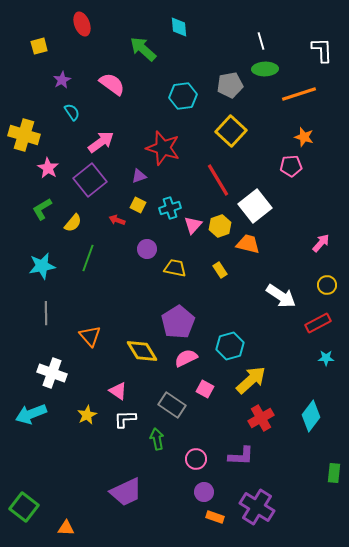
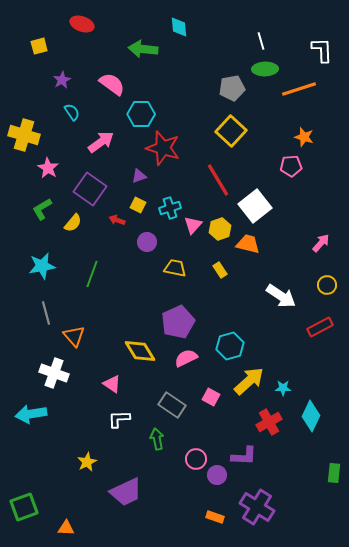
red ellipse at (82, 24): rotated 50 degrees counterclockwise
green arrow at (143, 49): rotated 36 degrees counterclockwise
gray pentagon at (230, 85): moved 2 px right, 3 px down
orange line at (299, 94): moved 5 px up
cyan hexagon at (183, 96): moved 42 px left, 18 px down; rotated 8 degrees clockwise
purple square at (90, 180): moved 9 px down; rotated 16 degrees counterclockwise
yellow hexagon at (220, 226): moved 3 px down
purple circle at (147, 249): moved 7 px up
green line at (88, 258): moved 4 px right, 16 px down
gray line at (46, 313): rotated 15 degrees counterclockwise
purple pentagon at (178, 322): rotated 8 degrees clockwise
red rectangle at (318, 323): moved 2 px right, 4 px down
orange triangle at (90, 336): moved 16 px left
yellow diamond at (142, 351): moved 2 px left
cyan star at (326, 358): moved 43 px left, 30 px down
white cross at (52, 373): moved 2 px right
yellow arrow at (251, 380): moved 2 px left, 1 px down
pink square at (205, 389): moved 6 px right, 8 px down
pink triangle at (118, 391): moved 6 px left, 7 px up
cyan arrow at (31, 414): rotated 12 degrees clockwise
yellow star at (87, 415): moved 47 px down
cyan diamond at (311, 416): rotated 12 degrees counterclockwise
red cross at (261, 418): moved 8 px right, 4 px down
white L-shape at (125, 419): moved 6 px left
purple L-shape at (241, 456): moved 3 px right
purple circle at (204, 492): moved 13 px right, 17 px up
green square at (24, 507): rotated 32 degrees clockwise
